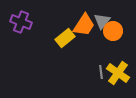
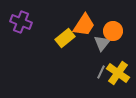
gray triangle: moved 22 px down
gray line: rotated 32 degrees clockwise
